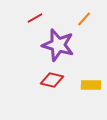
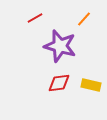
purple star: moved 2 px right, 1 px down
red diamond: moved 7 px right, 3 px down; rotated 20 degrees counterclockwise
yellow rectangle: rotated 12 degrees clockwise
